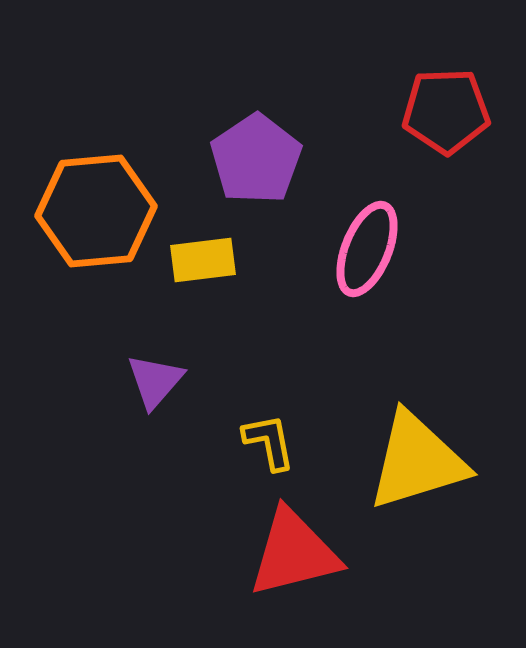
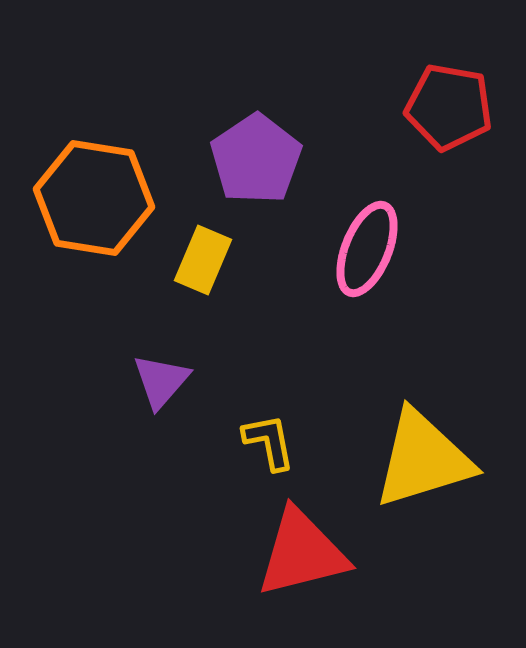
red pentagon: moved 3 px right, 4 px up; rotated 12 degrees clockwise
orange hexagon: moved 2 px left, 13 px up; rotated 14 degrees clockwise
yellow rectangle: rotated 60 degrees counterclockwise
purple triangle: moved 6 px right
yellow triangle: moved 6 px right, 2 px up
red triangle: moved 8 px right
